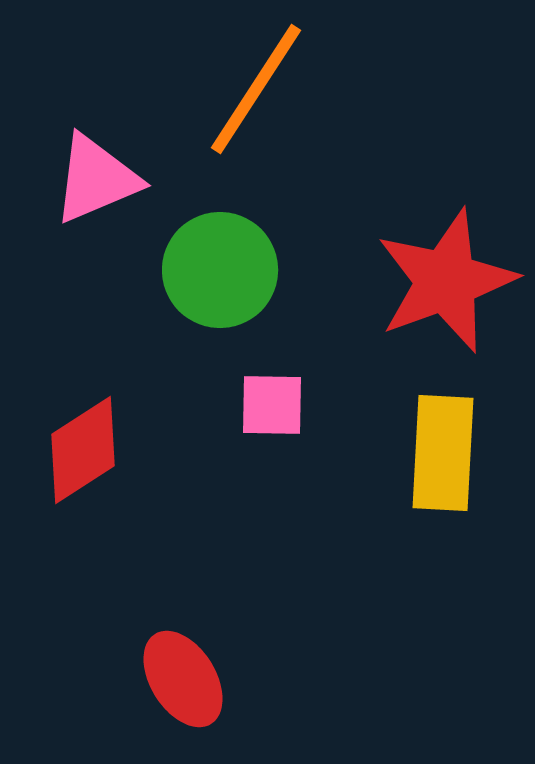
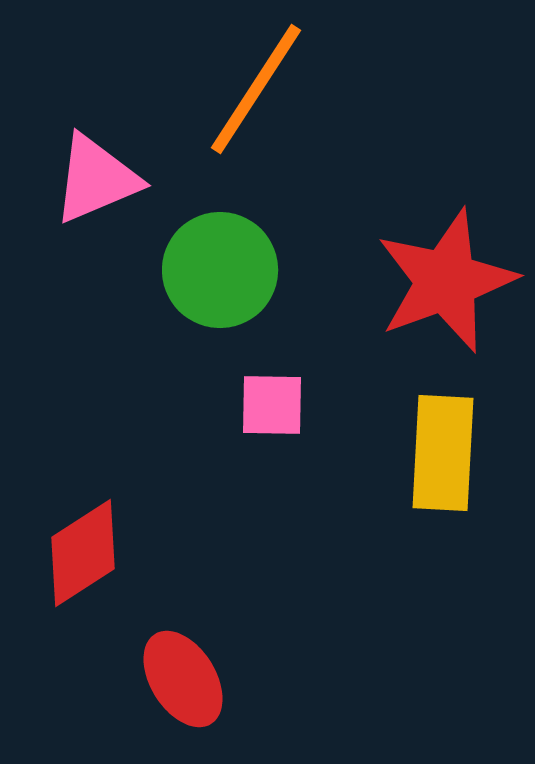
red diamond: moved 103 px down
